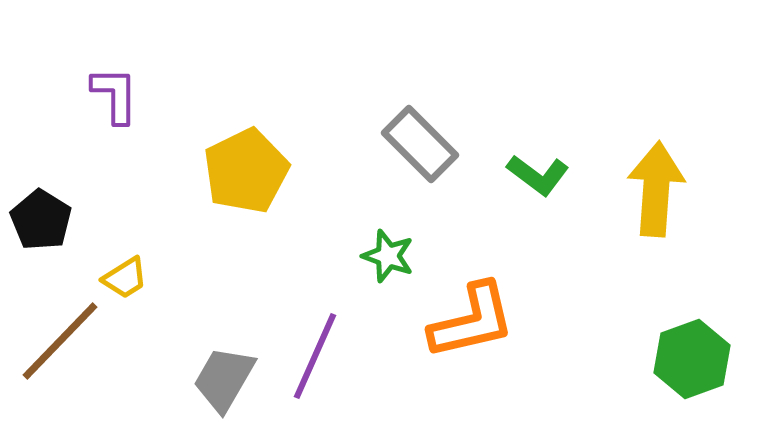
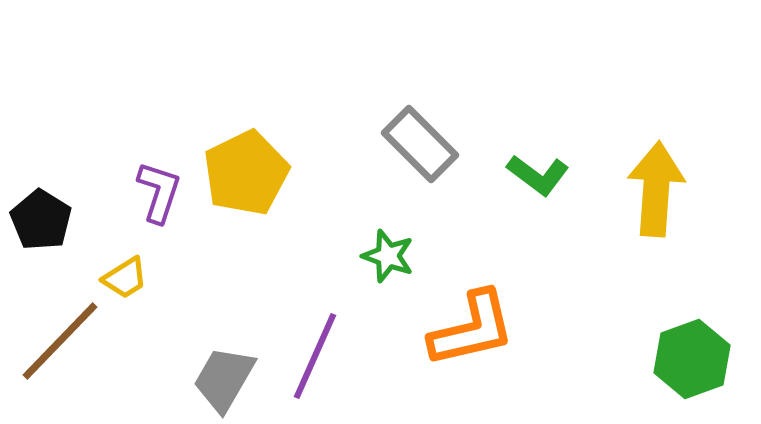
purple L-shape: moved 44 px right, 97 px down; rotated 18 degrees clockwise
yellow pentagon: moved 2 px down
orange L-shape: moved 8 px down
